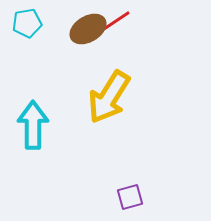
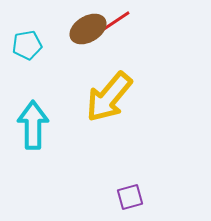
cyan pentagon: moved 22 px down
yellow arrow: rotated 8 degrees clockwise
